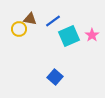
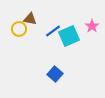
blue line: moved 10 px down
pink star: moved 9 px up
blue square: moved 3 px up
